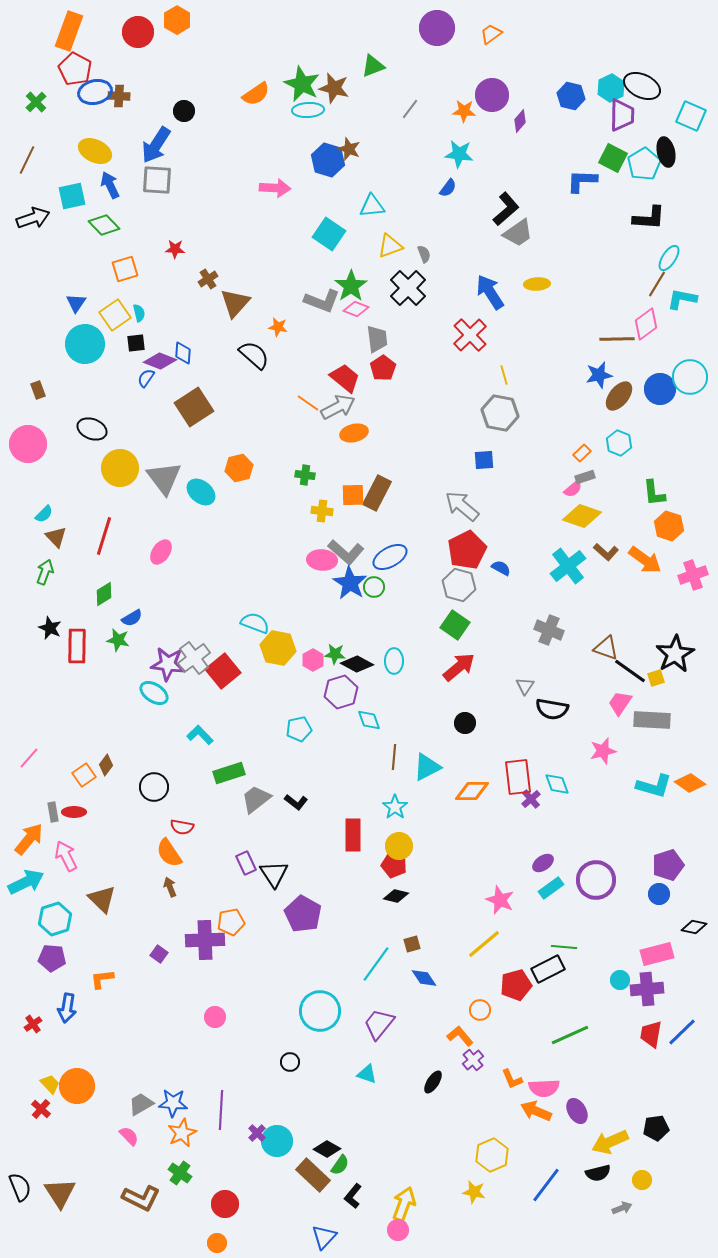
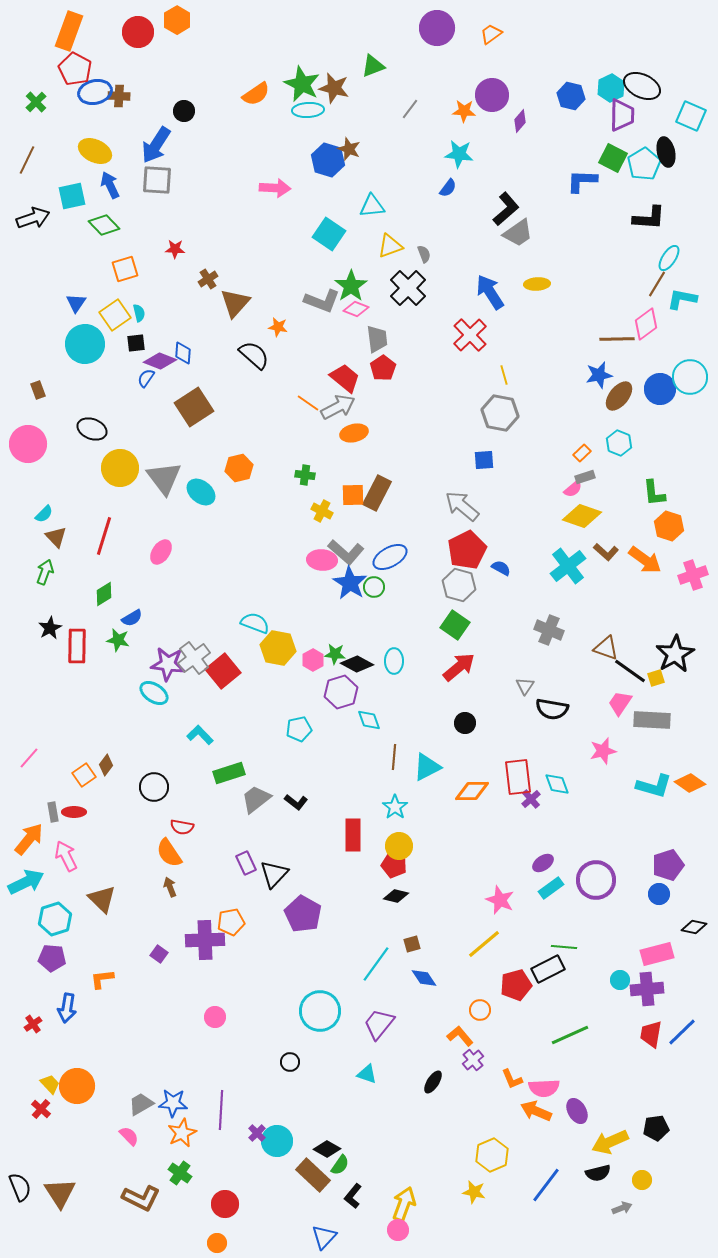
yellow cross at (322, 511): rotated 20 degrees clockwise
black star at (50, 628): rotated 20 degrees clockwise
black triangle at (274, 874): rotated 16 degrees clockwise
